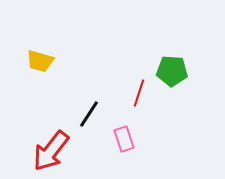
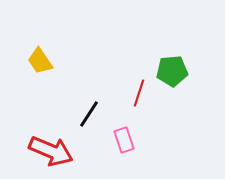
yellow trapezoid: rotated 40 degrees clockwise
green pentagon: rotated 8 degrees counterclockwise
pink rectangle: moved 1 px down
red arrow: rotated 105 degrees counterclockwise
